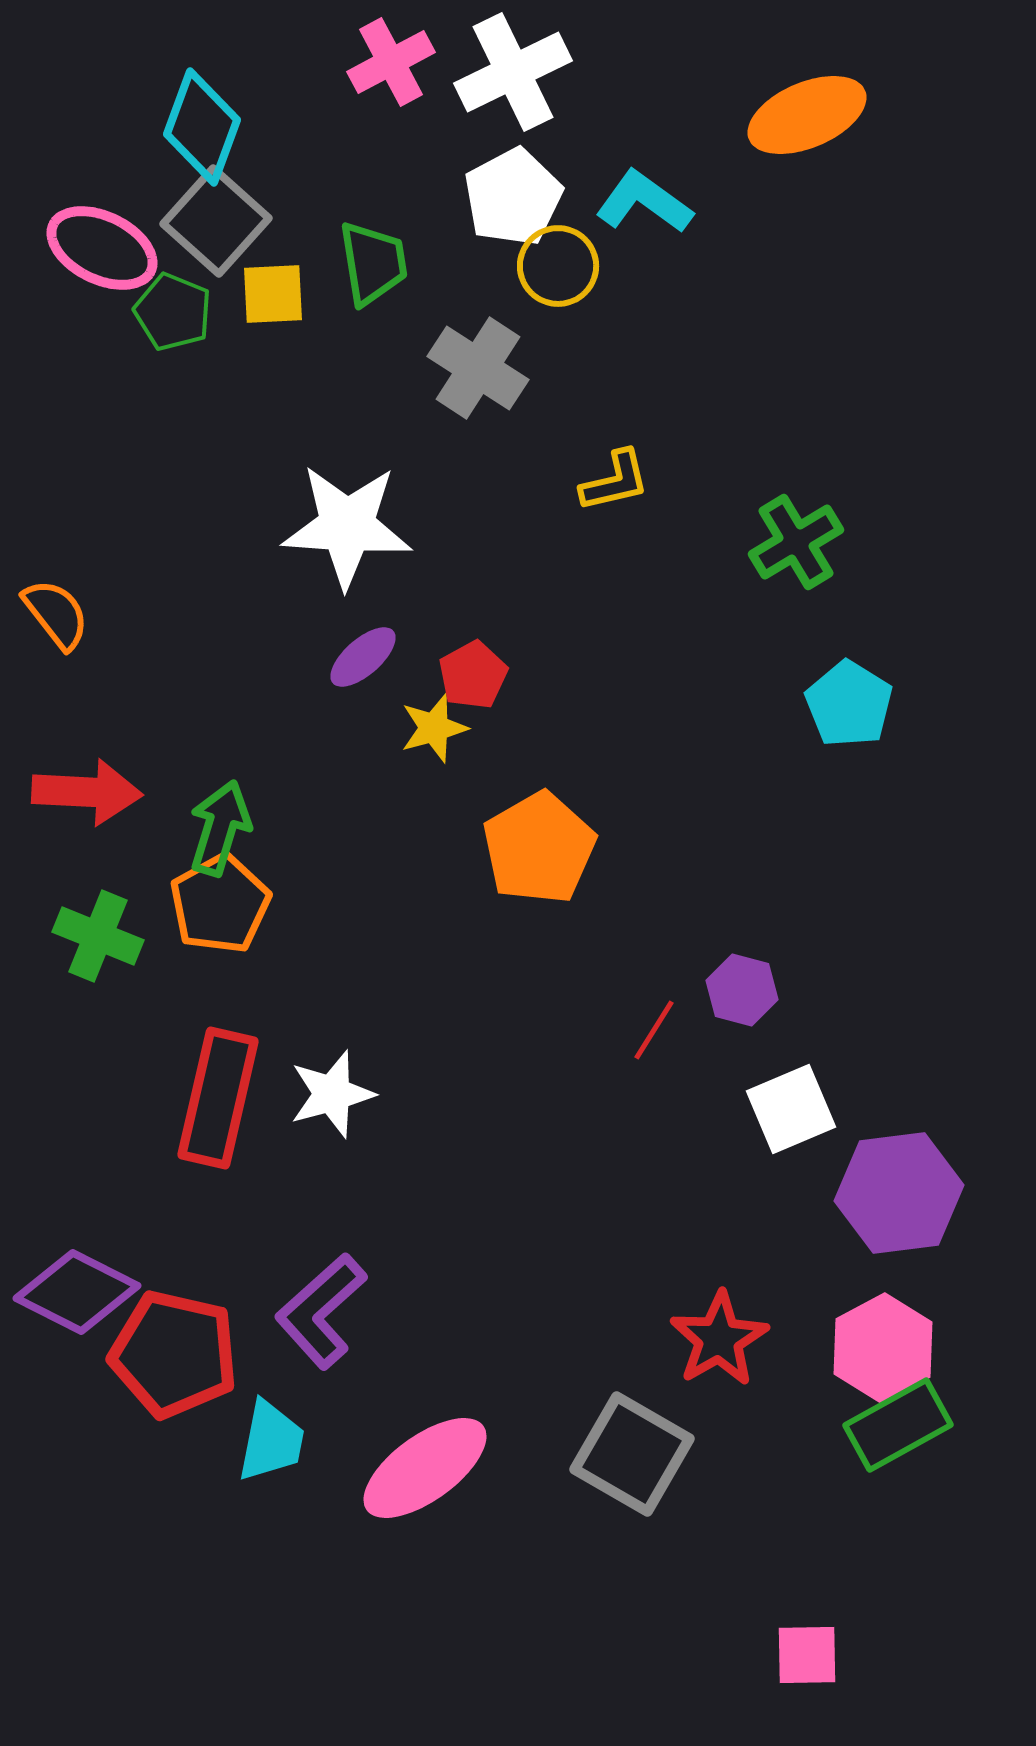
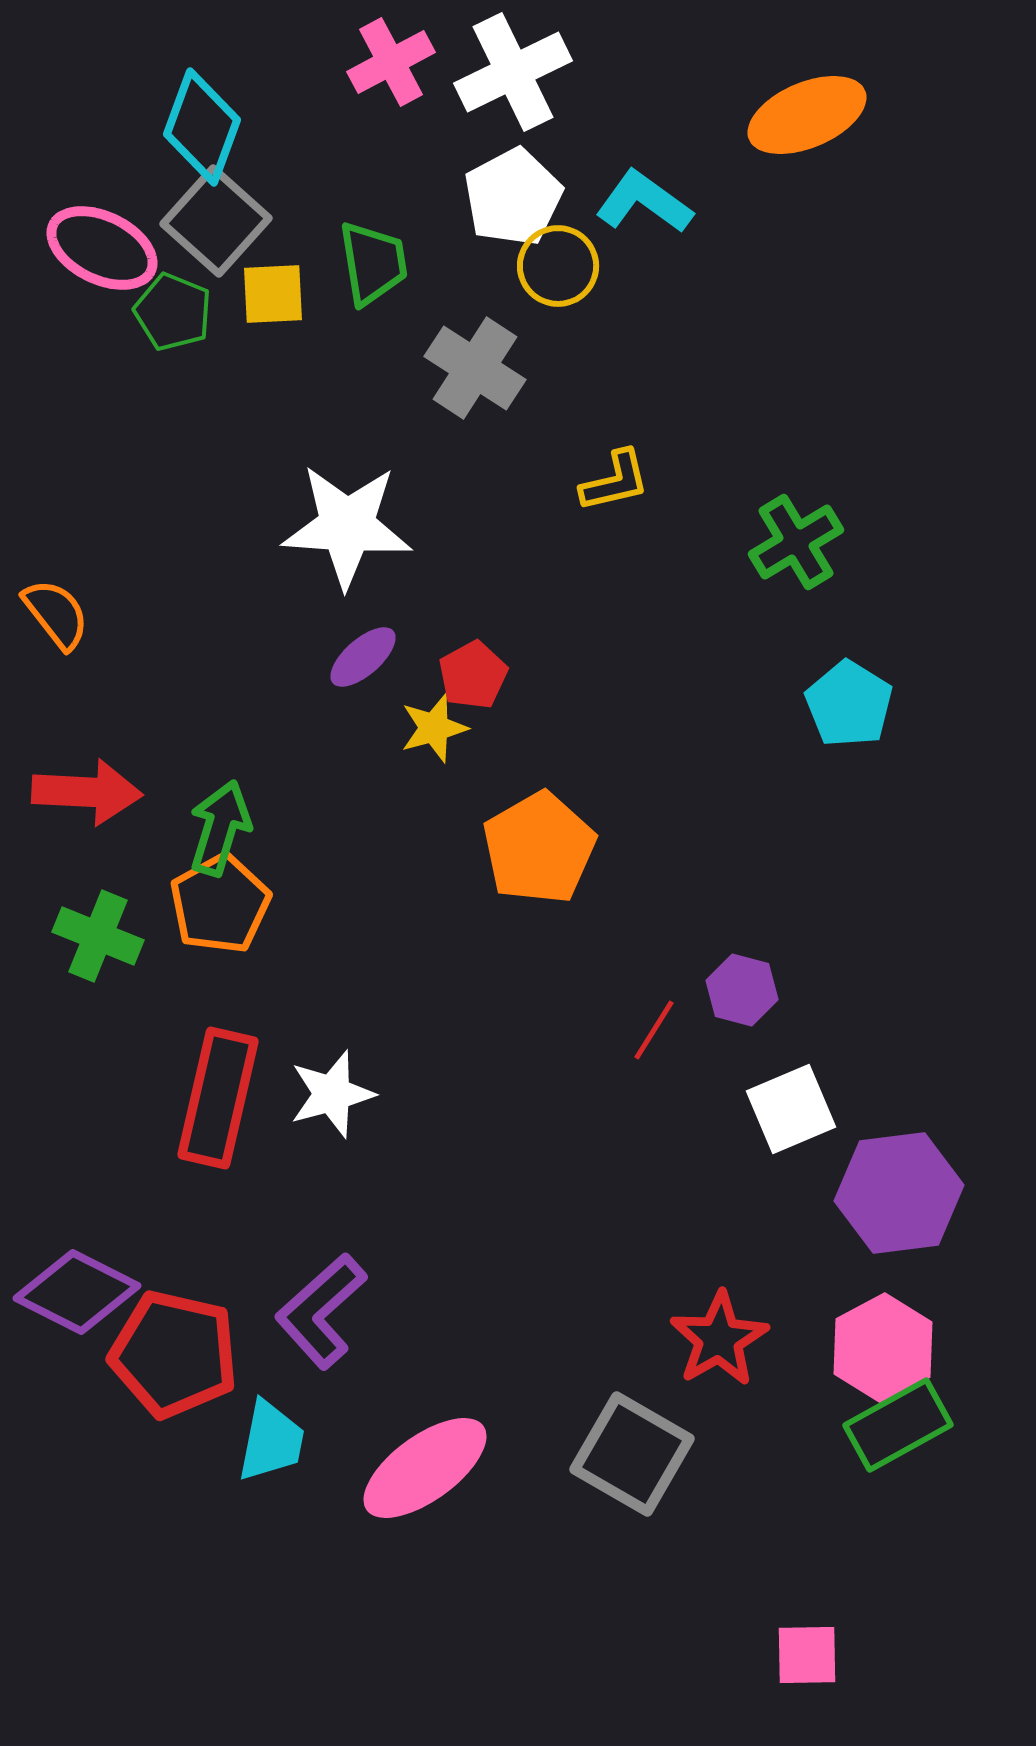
gray cross at (478, 368): moved 3 px left
